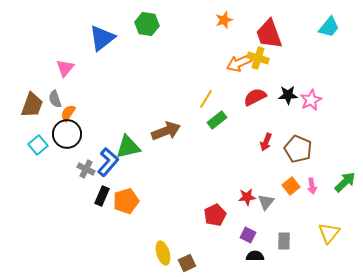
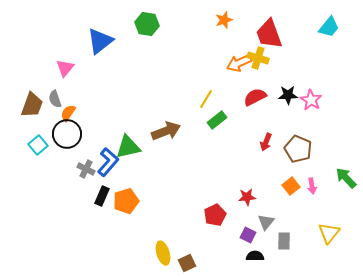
blue triangle: moved 2 px left, 3 px down
pink star: rotated 15 degrees counterclockwise
green arrow: moved 1 px right, 4 px up; rotated 90 degrees counterclockwise
gray triangle: moved 20 px down
